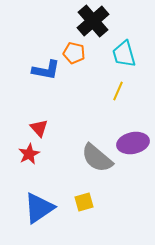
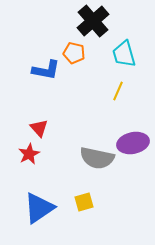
gray semicircle: rotated 28 degrees counterclockwise
